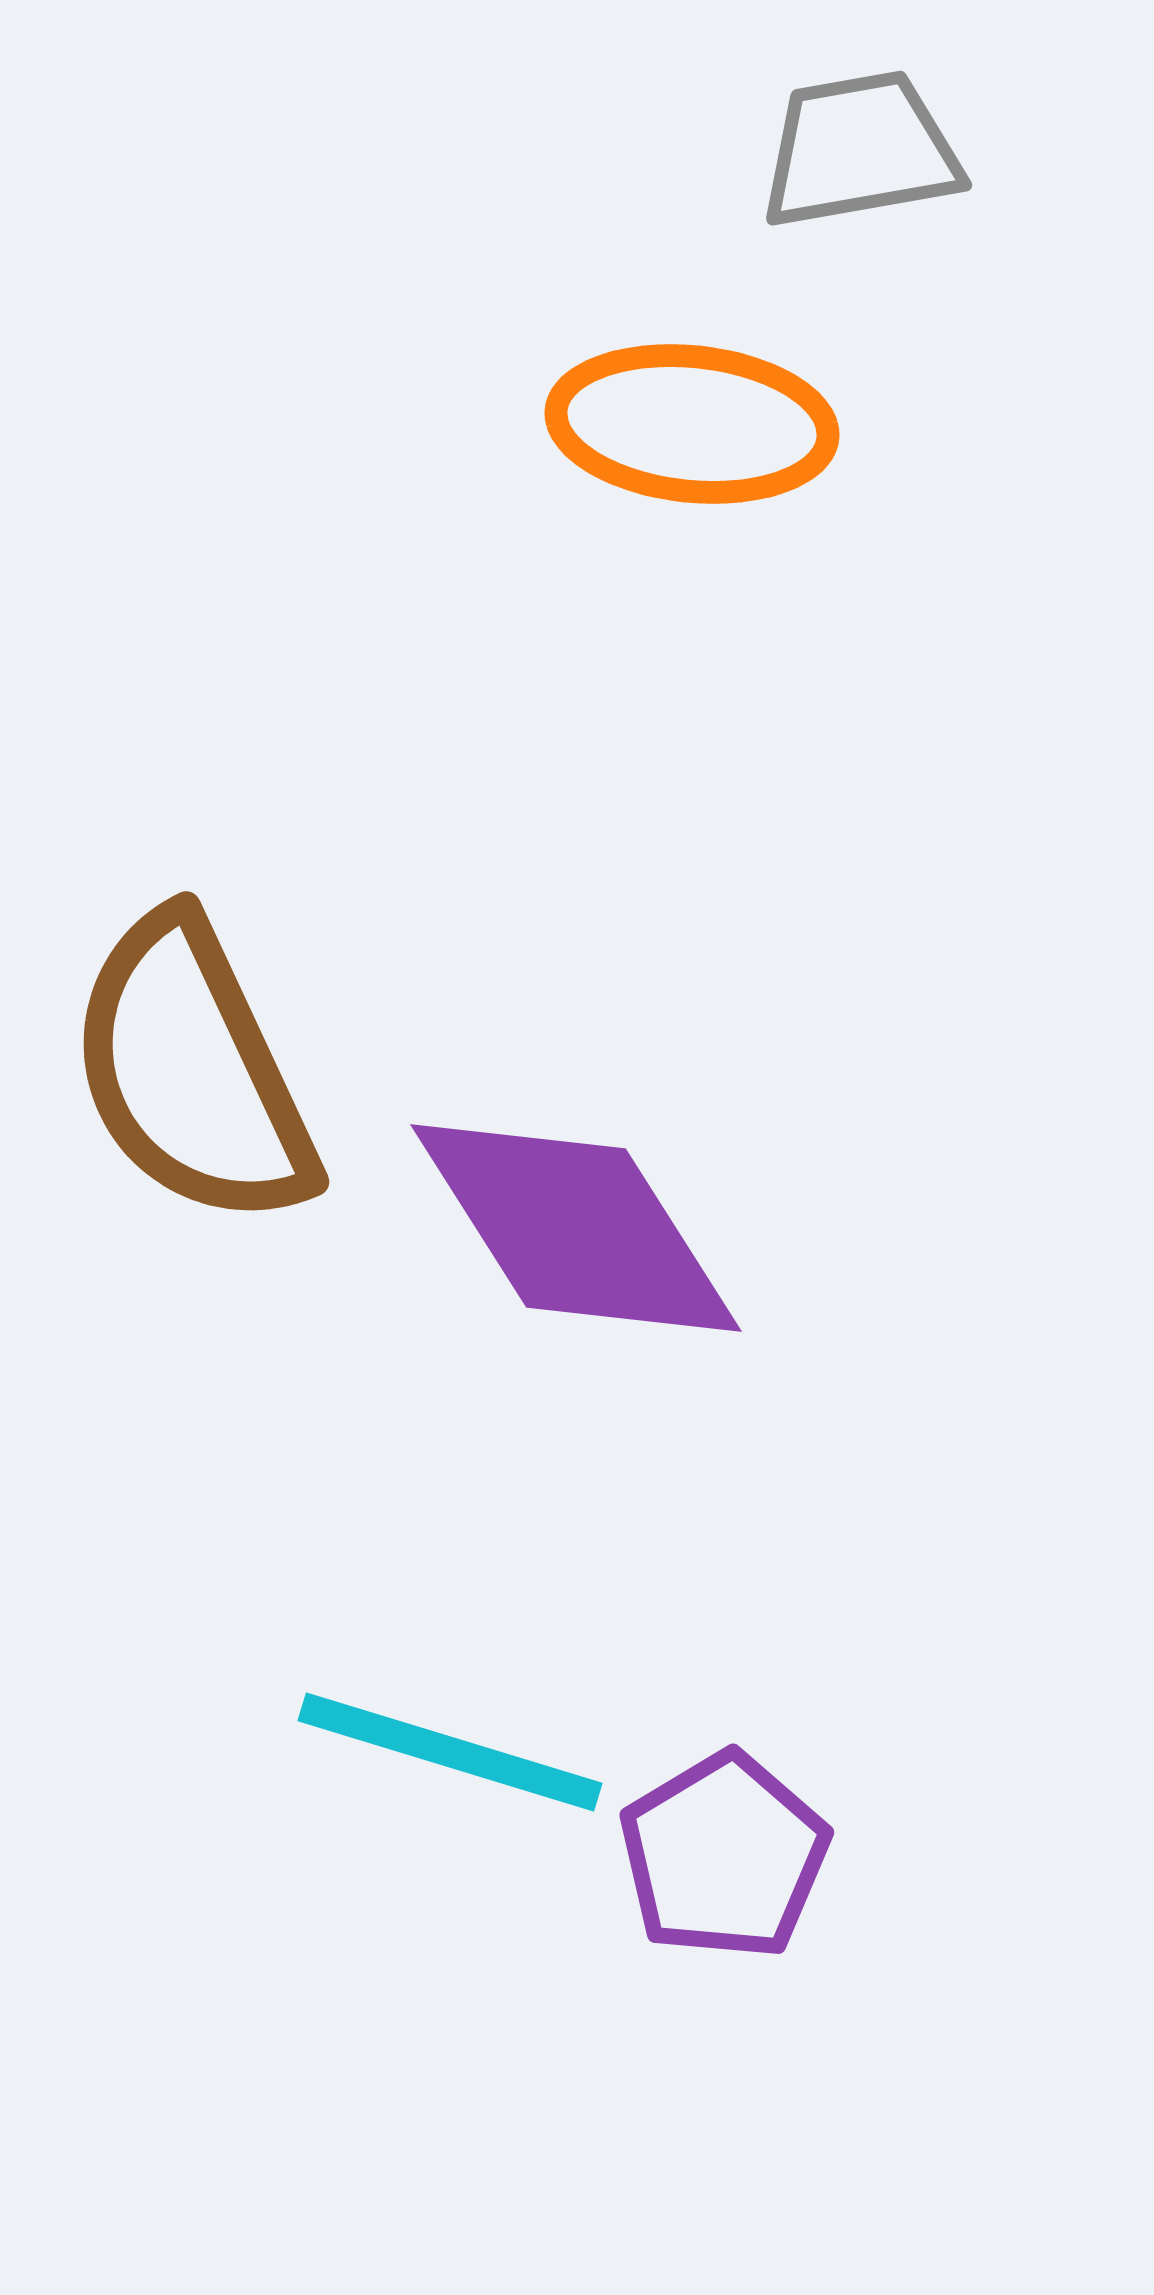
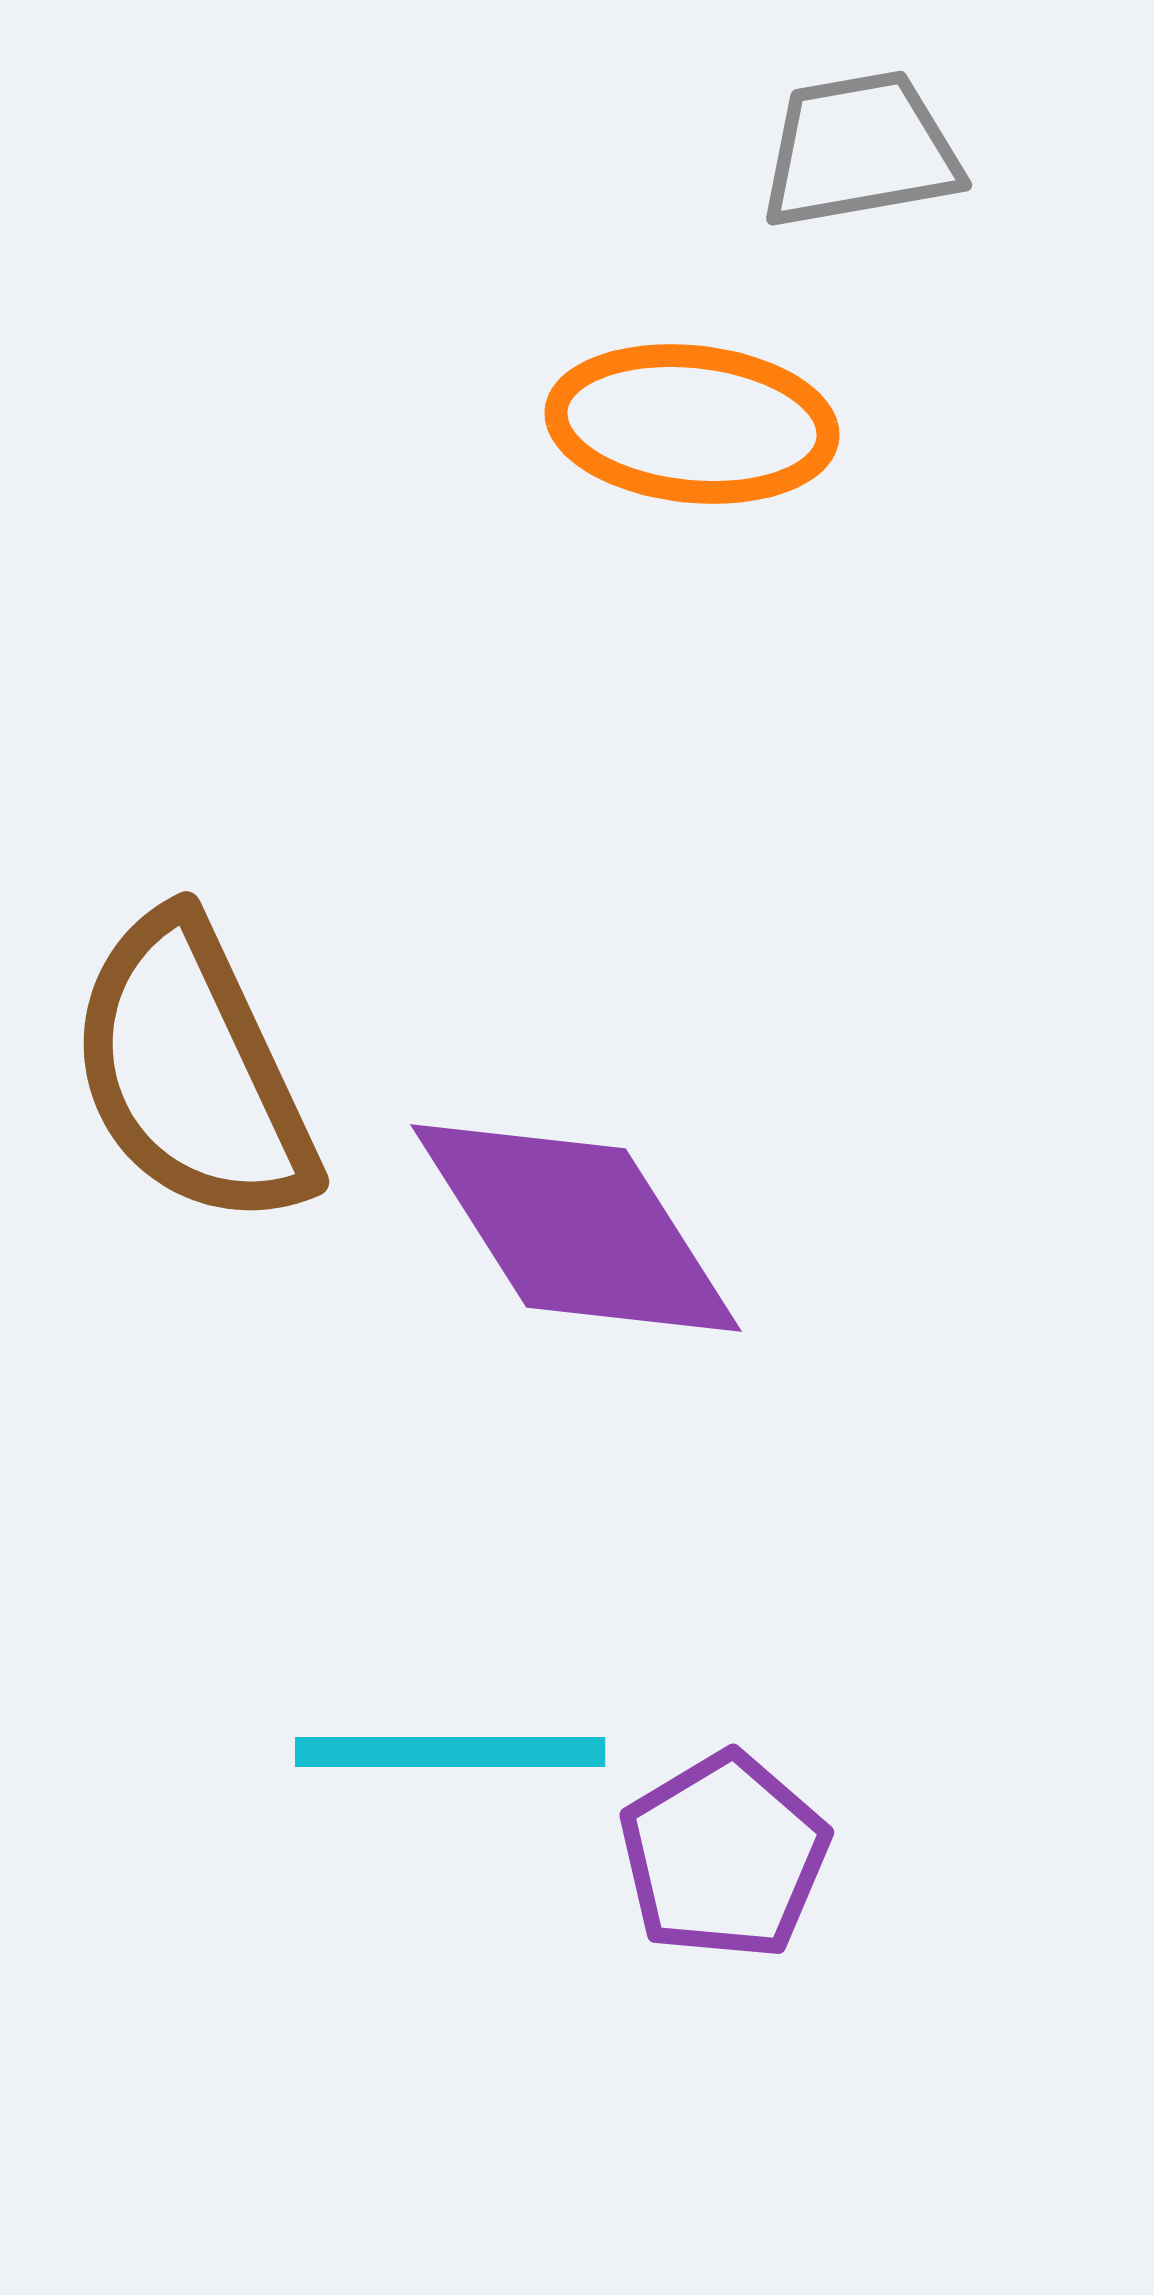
cyan line: rotated 17 degrees counterclockwise
